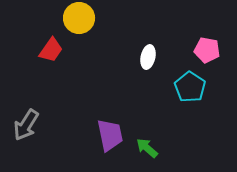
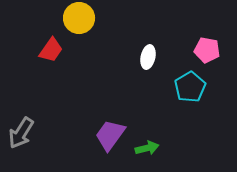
cyan pentagon: rotated 8 degrees clockwise
gray arrow: moved 5 px left, 8 px down
purple trapezoid: rotated 132 degrees counterclockwise
green arrow: rotated 125 degrees clockwise
